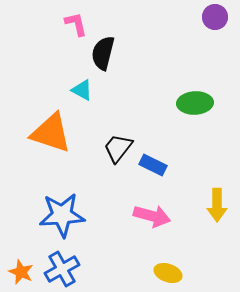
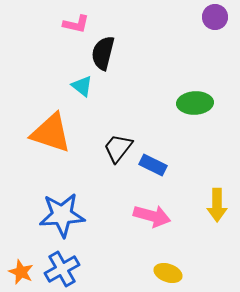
pink L-shape: rotated 116 degrees clockwise
cyan triangle: moved 4 px up; rotated 10 degrees clockwise
